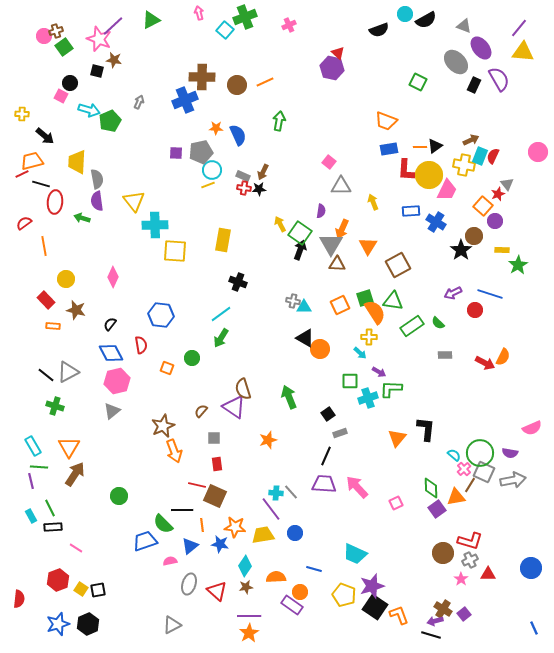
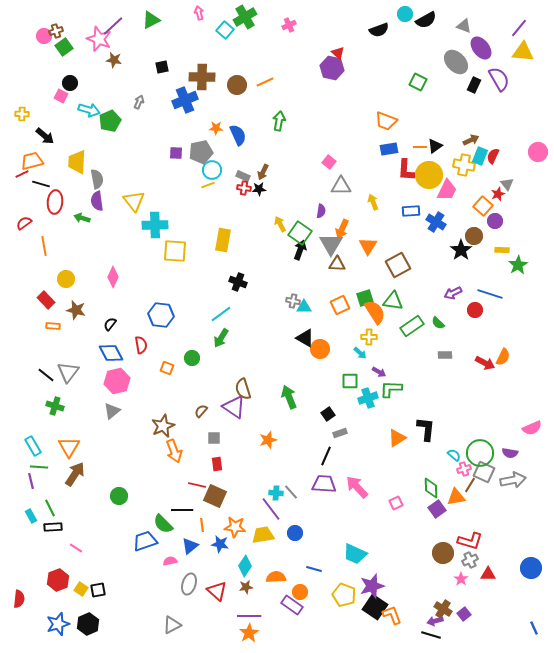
green cross at (245, 17): rotated 10 degrees counterclockwise
black square at (97, 71): moved 65 px right, 4 px up; rotated 24 degrees counterclockwise
gray triangle at (68, 372): rotated 25 degrees counterclockwise
orange triangle at (397, 438): rotated 18 degrees clockwise
pink cross at (464, 469): rotated 24 degrees clockwise
orange L-shape at (399, 615): moved 7 px left
